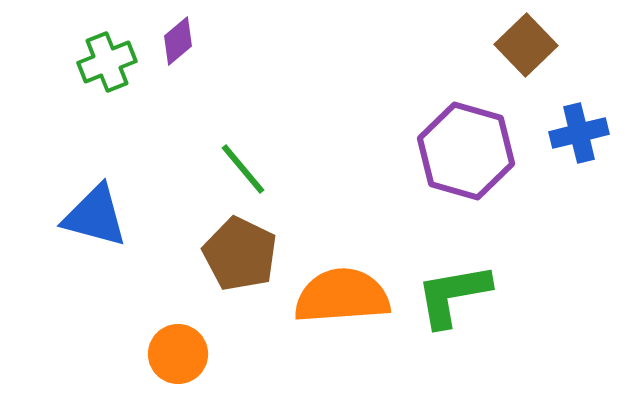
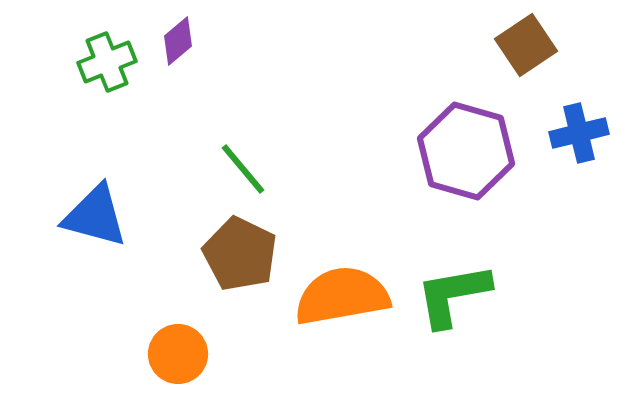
brown square: rotated 10 degrees clockwise
orange semicircle: rotated 6 degrees counterclockwise
